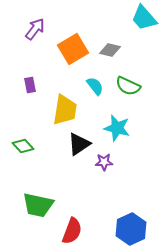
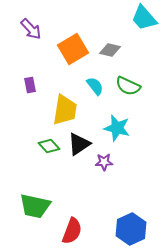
purple arrow: moved 4 px left; rotated 100 degrees clockwise
green diamond: moved 26 px right
green trapezoid: moved 3 px left, 1 px down
